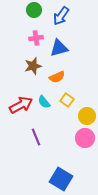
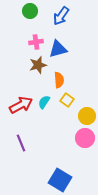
green circle: moved 4 px left, 1 px down
pink cross: moved 4 px down
blue triangle: moved 1 px left, 1 px down
brown star: moved 5 px right, 1 px up
orange semicircle: moved 2 px right, 3 px down; rotated 70 degrees counterclockwise
cyan semicircle: rotated 72 degrees clockwise
purple line: moved 15 px left, 6 px down
blue square: moved 1 px left, 1 px down
